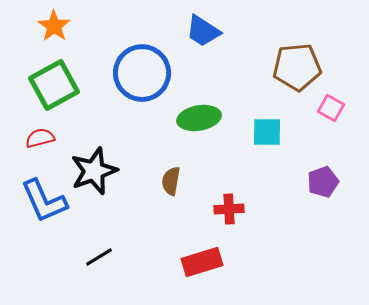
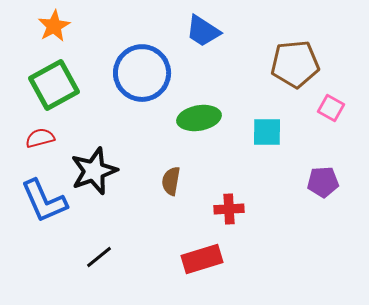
orange star: rotated 8 degrees clockwise
brown pentagon: moved 2 px left, 3 px up
purple pentagon: rotated 16 degrees clockwise
black line: rotated 8 degrees counterclockwise
red rectangle: moved 3 px up
